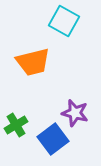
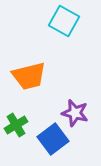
orange trapezoid: moved 4 px left, 14 px down
